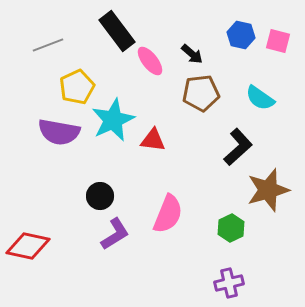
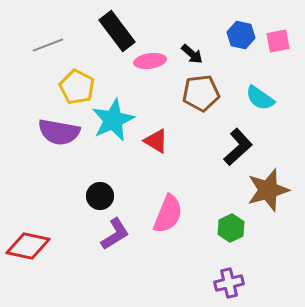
pink square: rotated 25 degrees counterclockwise
pink ellipse: rotated 60 degrees counterclockwise
yellow pentagon: rotated 20 degrees counterclockwise
red triangle: moved 3 px right, 1 px down; rotated 24 degrees clockwise
